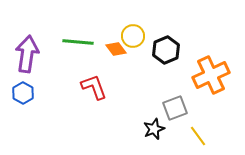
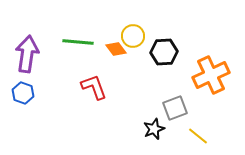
black hexagon: moved 2 px left, 2 px down; rotated 20 degrees clockwise
blue hexagon: rotated 10 degrees counterclockwise
yellow line: rotated 15 degrees counterclockwise
